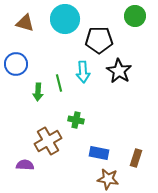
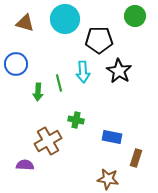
blue rectangle: moved 13 px right, 16 px up
